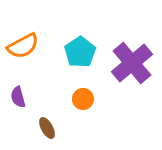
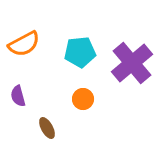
orange semicircle: moved 1 px right, 2 px up
cyan pentagon: rotated 28 degrees clockwise
purple semicircle: moved 1 px up
